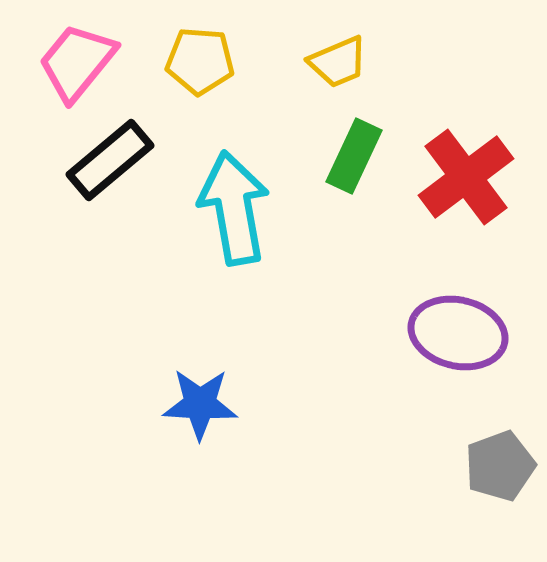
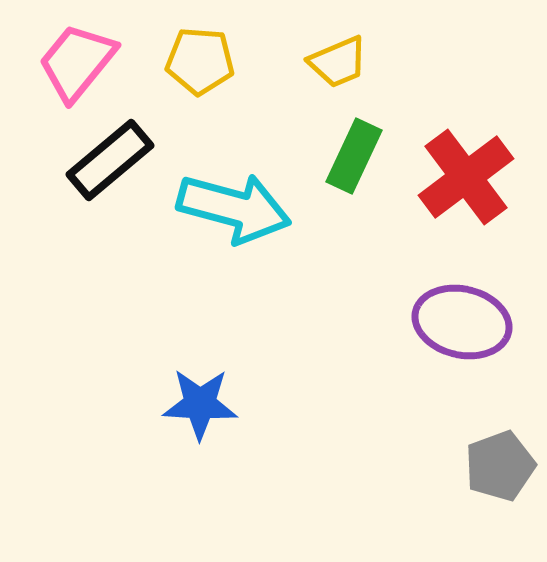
cyan arrow: rotated 115 degrees clockwise
purple ellipse: moved 4 px right, 11 px up
